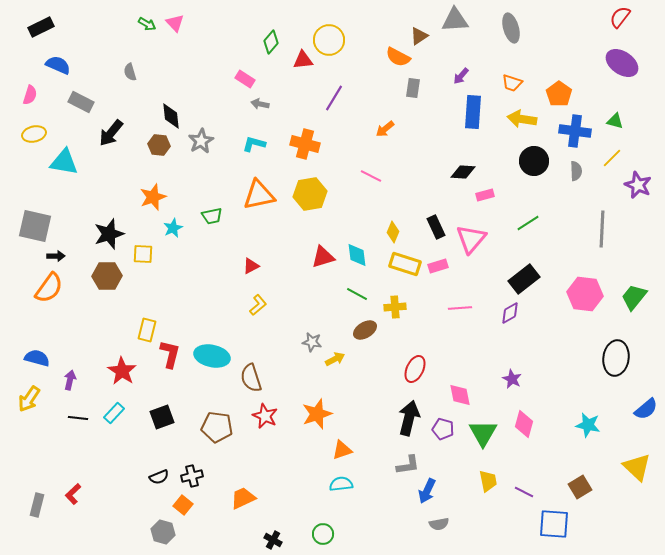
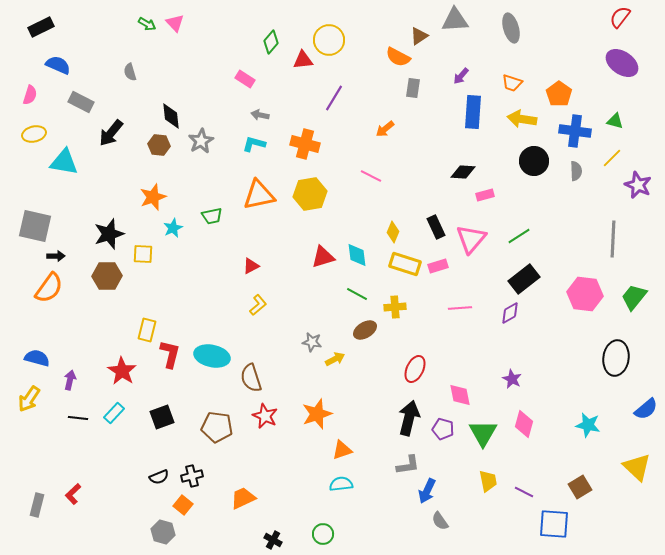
gray arrow at (260, 104): moved 11 px down
green line at (528, 223): moved 9 px left, 13 px down
gray line at (602, 229): moved 11 px right, 10 px down
gray semicircle at (439, 524): moved 1 px right, 3 px up; rotated 66 degrees clockwise
